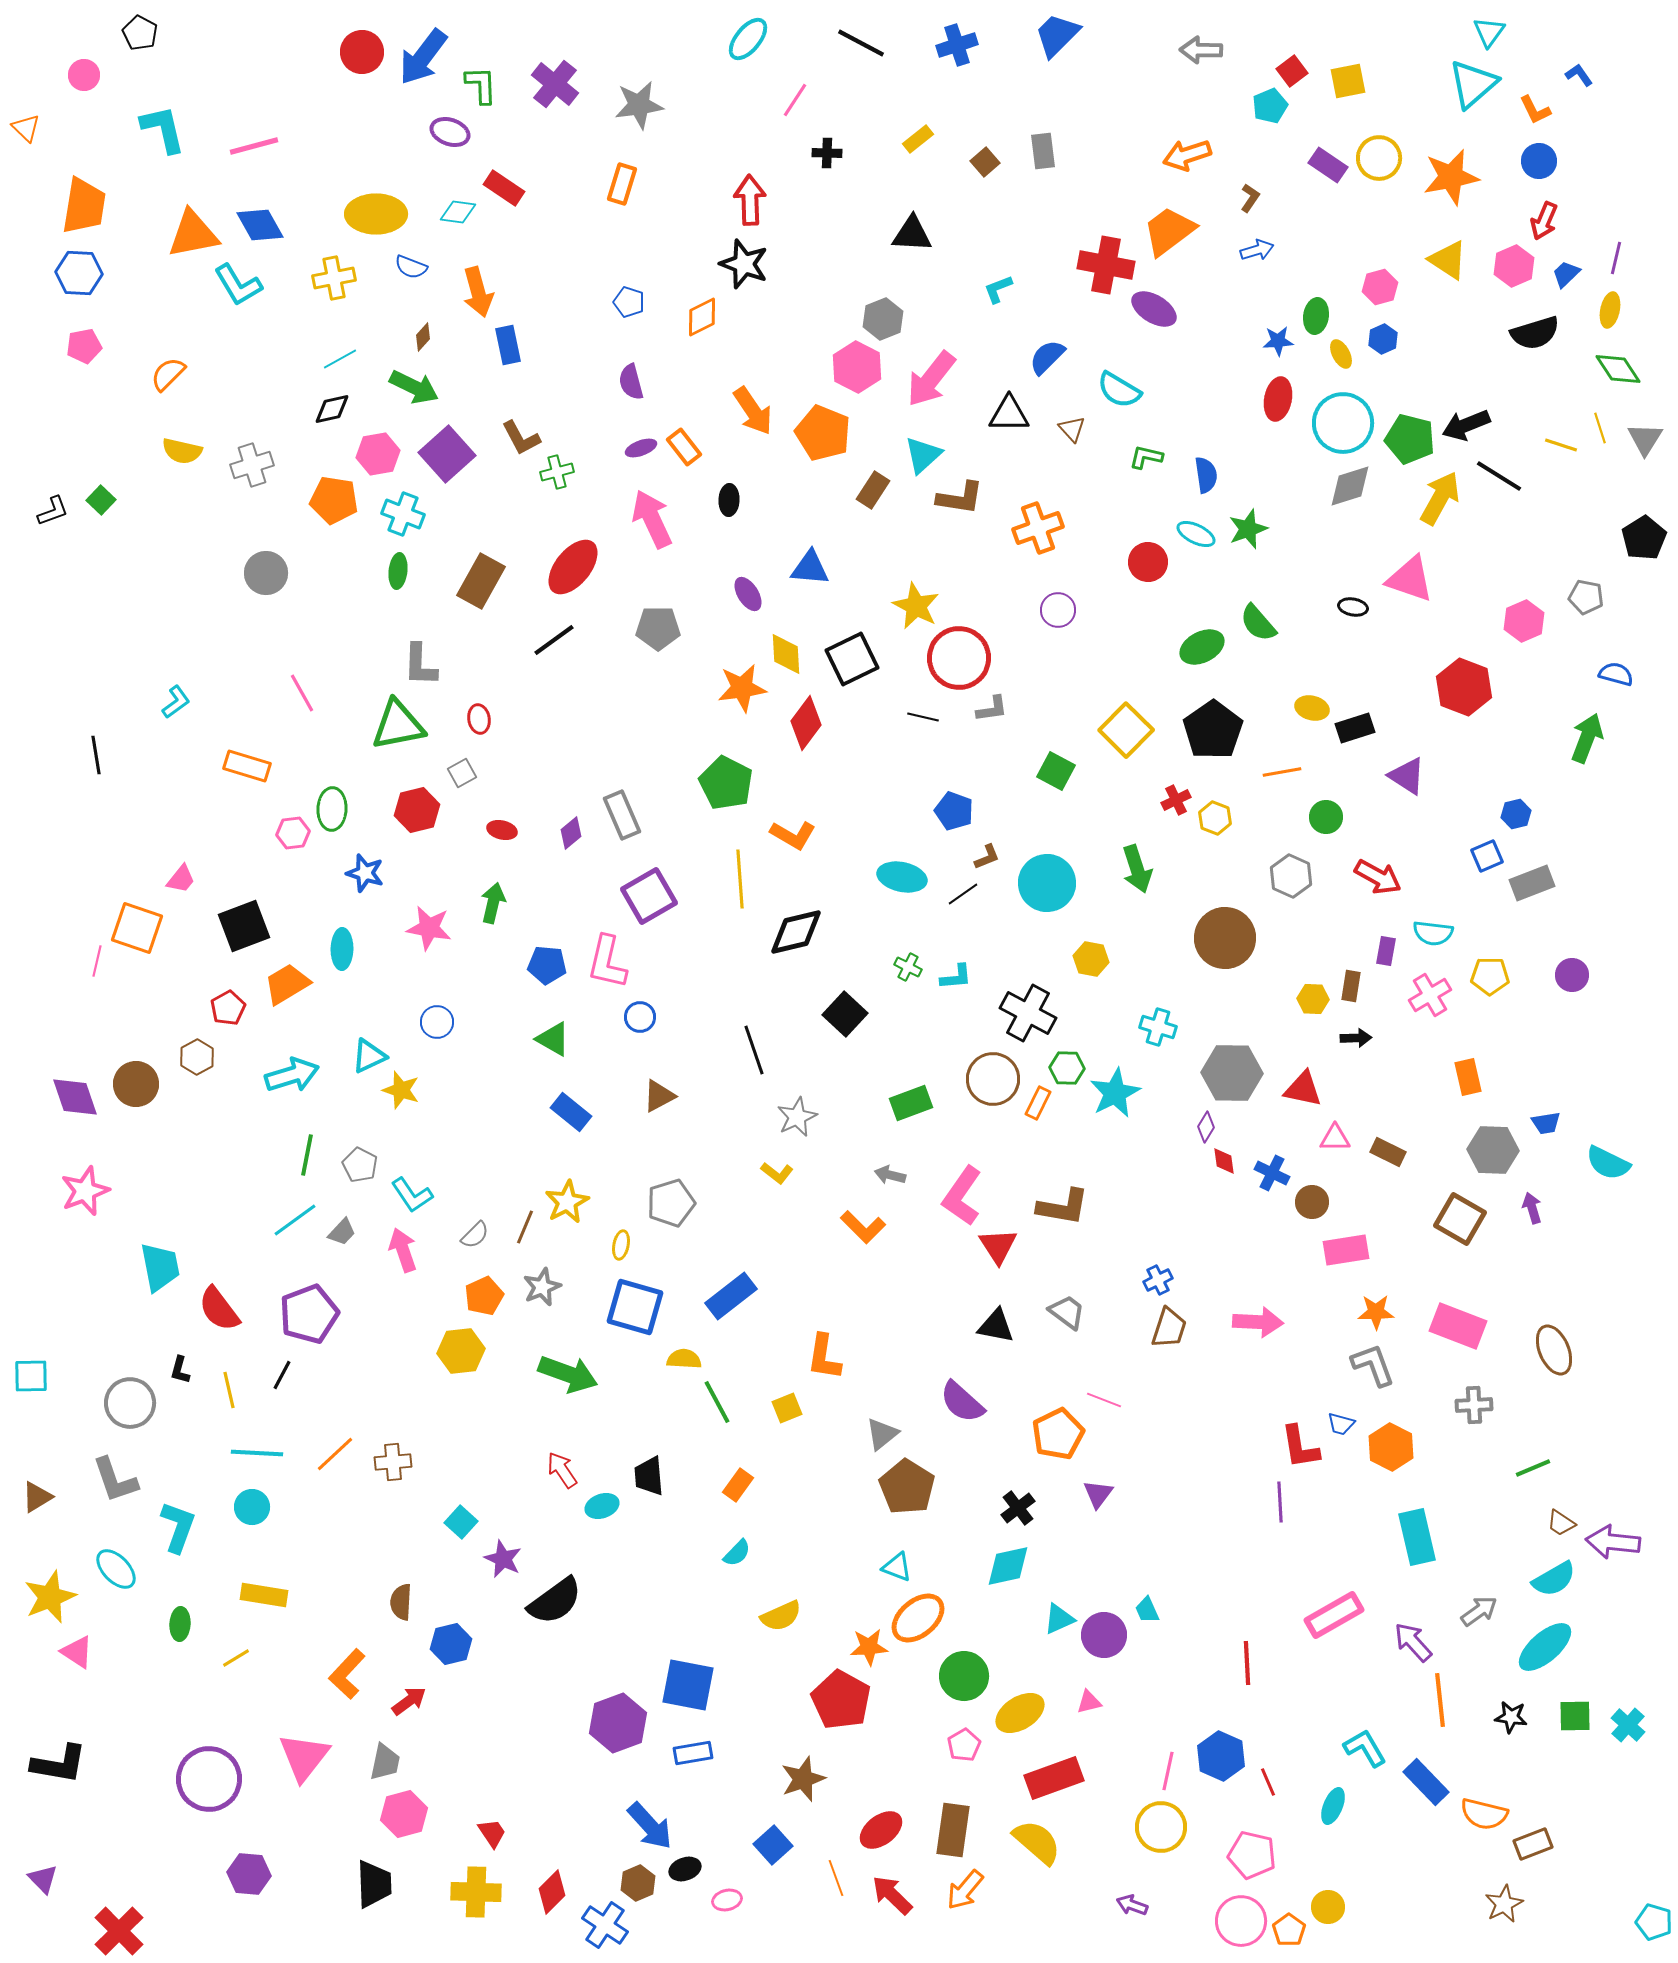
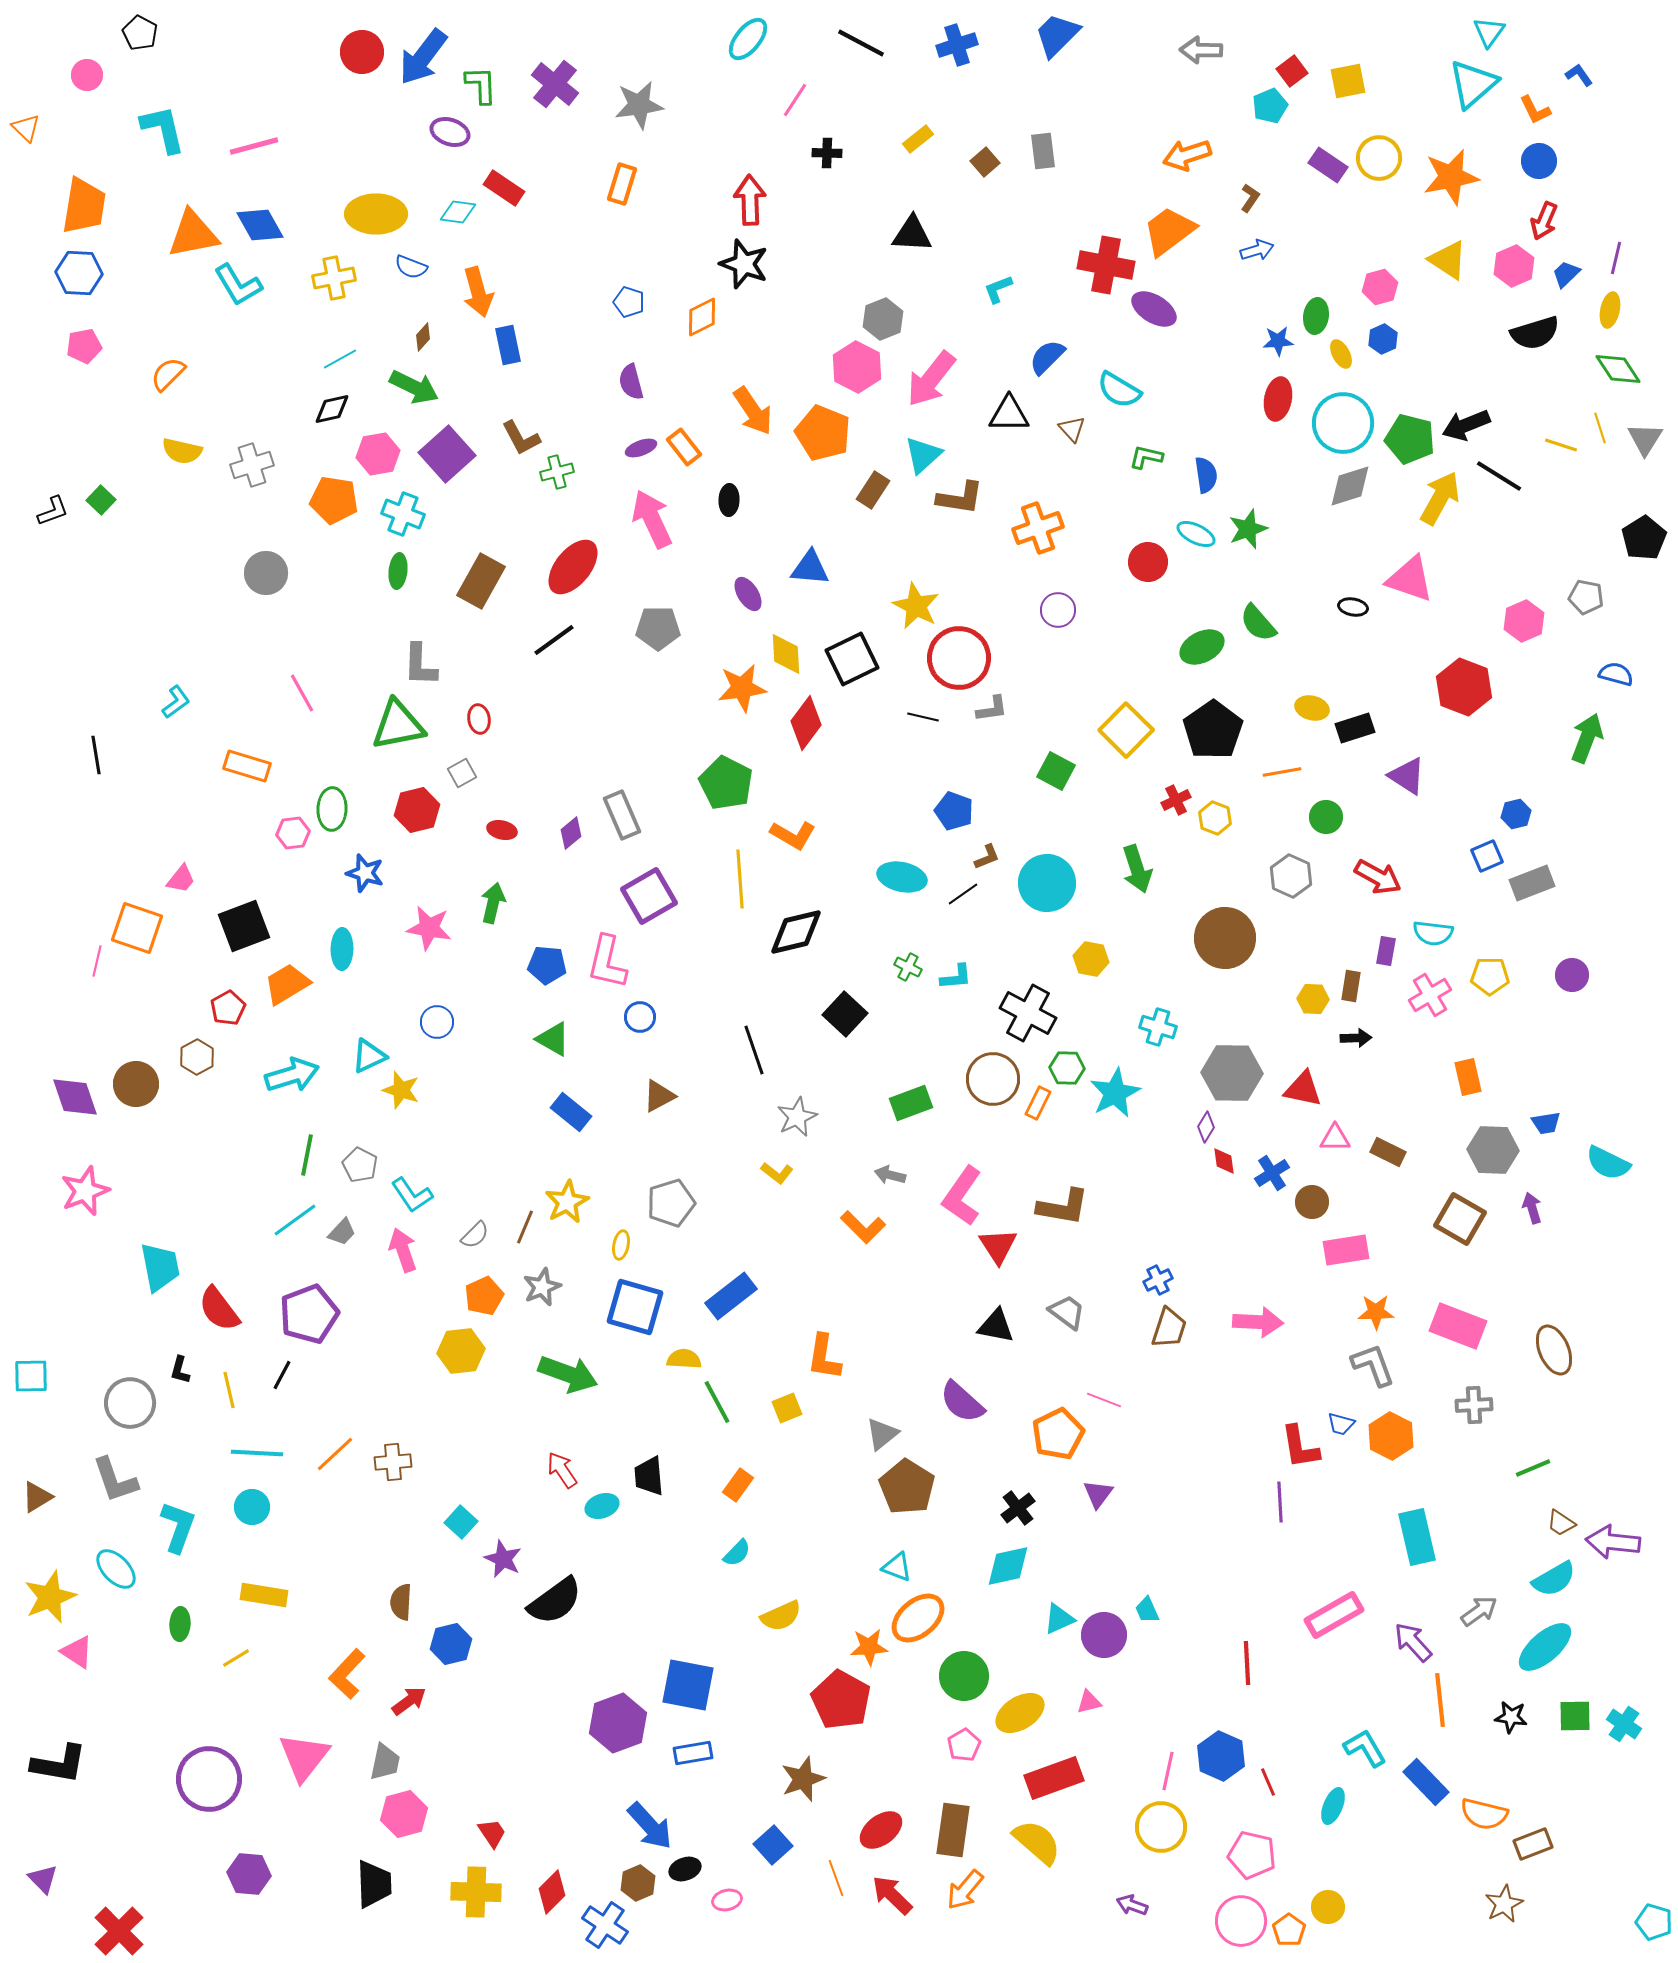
pink circle at (84, 75): moved 3 px right
blue cross at (1272, 1173): rotated 32 degrees clockwise
orange hexagon at (1391, 1447): moved 11 px up
cyan cross at (1628, 1725): moved 4 px left, 1 px up; rotated 8 degrees counterclockwise
